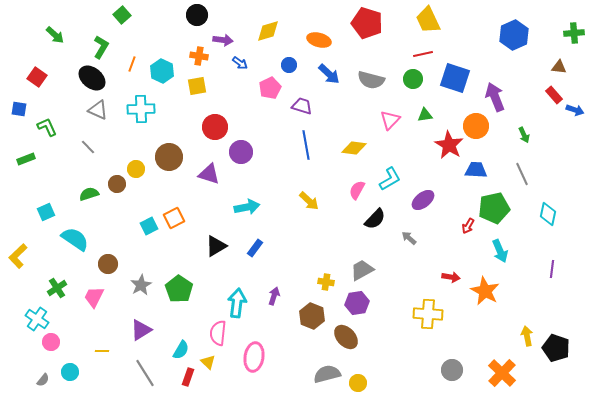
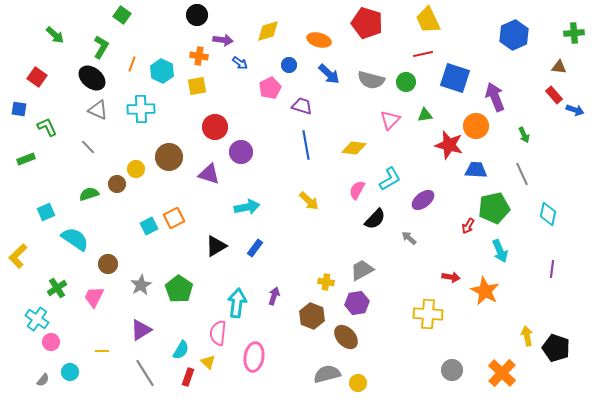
green square at (122, 15): rotated 12 degrees counterclockwise
green circle at (413, 79): moved 7 px left, 3 px down
red star at (449, 145): rotated 16 degrees counterclockwise
